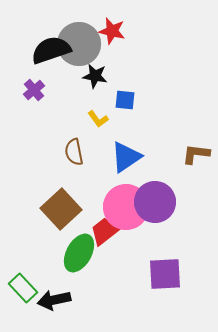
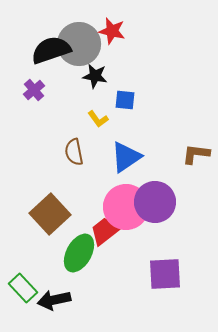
brown square: moved 11 px left, 5 px down
